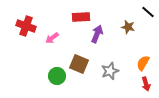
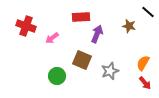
brown star: moved 1 px right, 1 px up
brown square: moved 3 px right, 4 px up
red arrow: moved 1 px left, 1 px up; rotated 24 degrees counterclockwise
